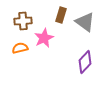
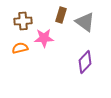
pink star: rotated 24 degrees clockwise
